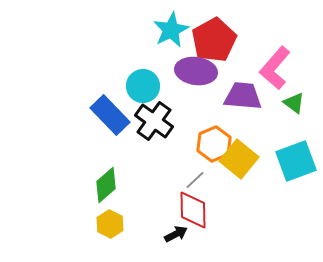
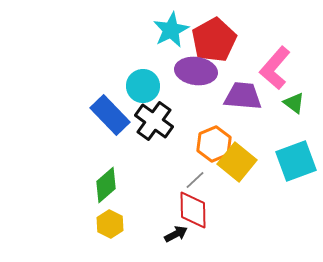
yellow square: moved 2 px left, 3 px down
